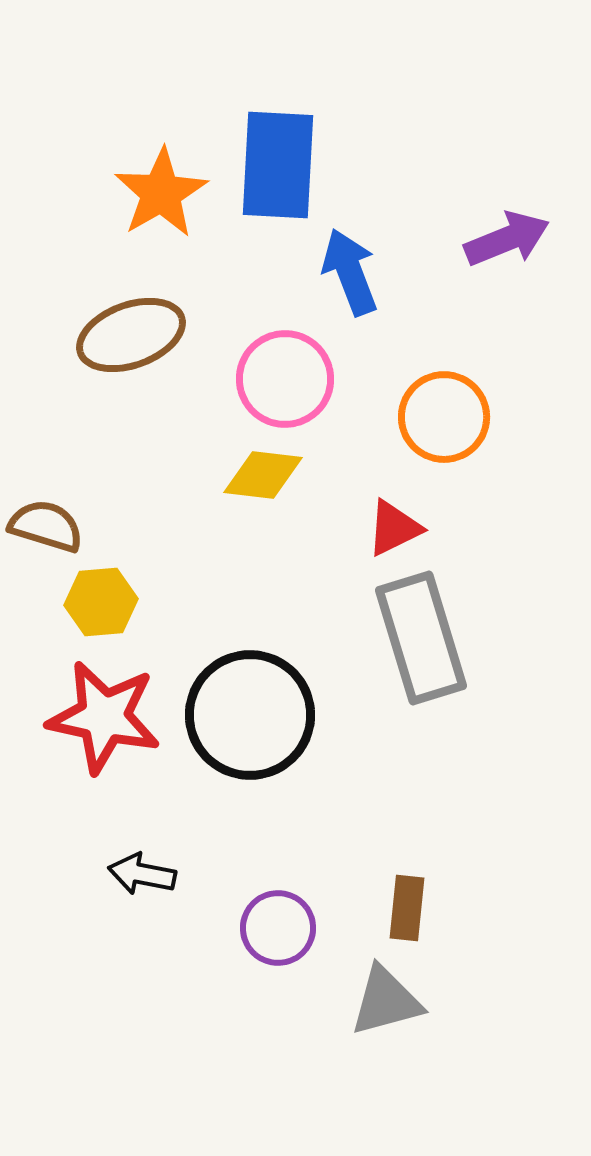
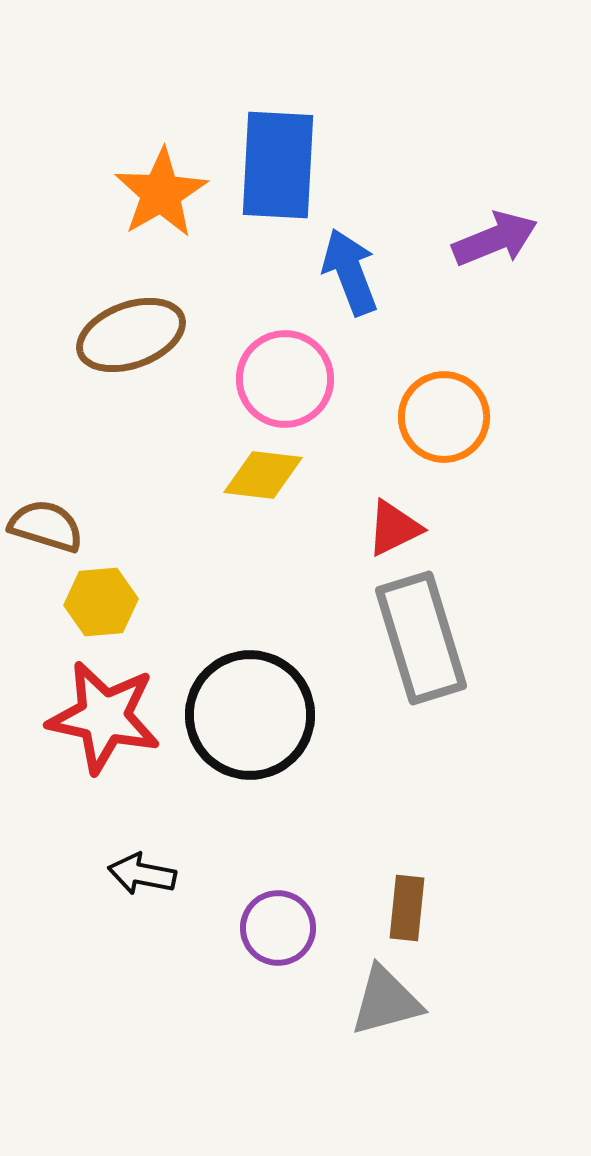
purple arrow: moved 12 px left
